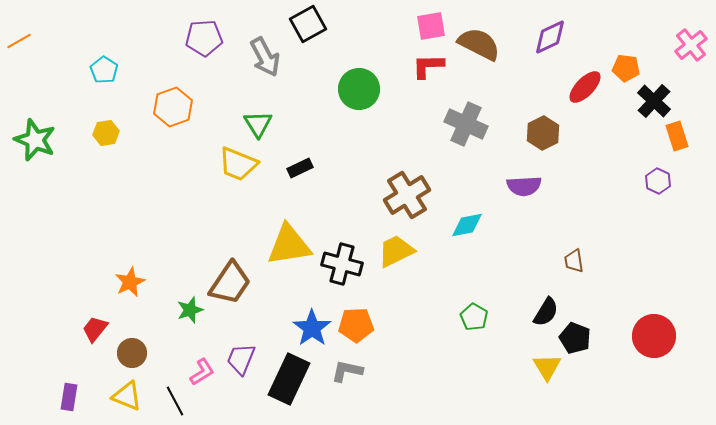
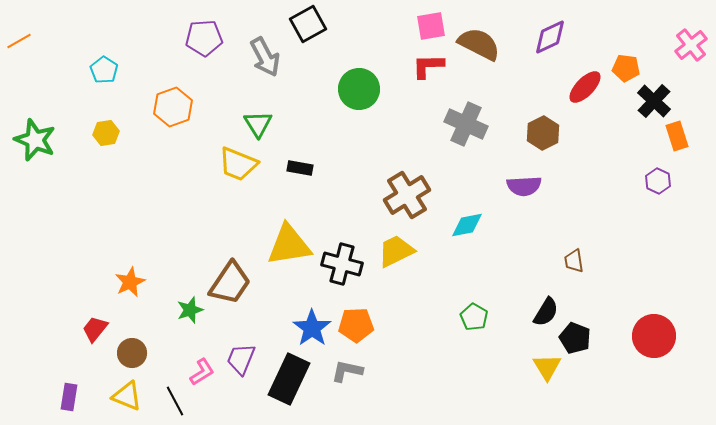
black rectangle at (300, 168): rotated 35 degrees clockwise
